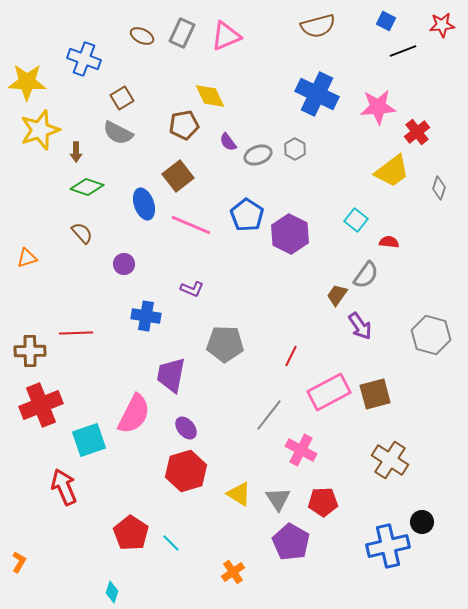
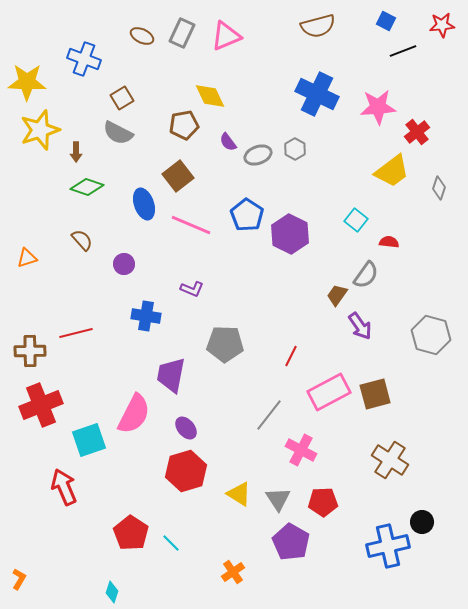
brown semicircle at (82, 233): moved 7 px down
red line at (76, 333): rotated 12 degrees counterclockwise
orange L-shape at (19, 562): moved 17 px down
